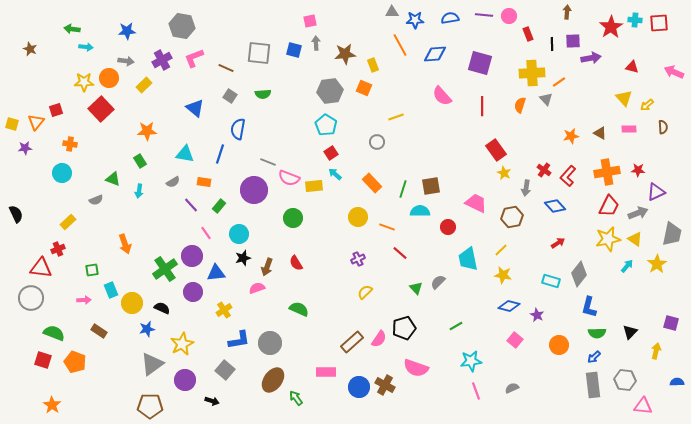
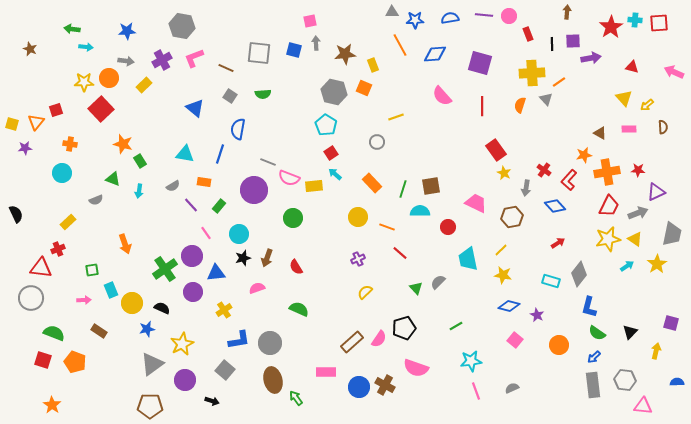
gray hexagon at (330, 91): moved 4 px right, 1 px down; rotated 20 degrees clockwise
orange star at (147, 131): moved 24 px left, 13 px down; rotated 18 degrees clockwise
orange star at (571, 136): moved 13 px right, 19 px down
red L-shape at (568, 176): moved 1 px right, 4 px down
gray semicircle at (173, 182): moved 4 px down
red semicircle at (296, 263): moved 4 px down
cyan arrow at (627, 266): rotated 16 degrees clockwise
brown arrow at (267, 267): moved 9 px up
green semicircle at (597, 333): rotated 36 degrees clockwise
brown ellipse at (273, 380): rotated 50 degrees counterclockwise
